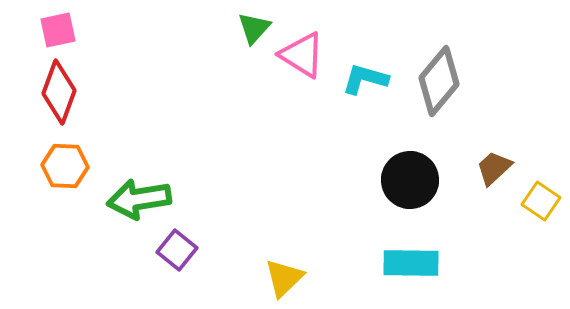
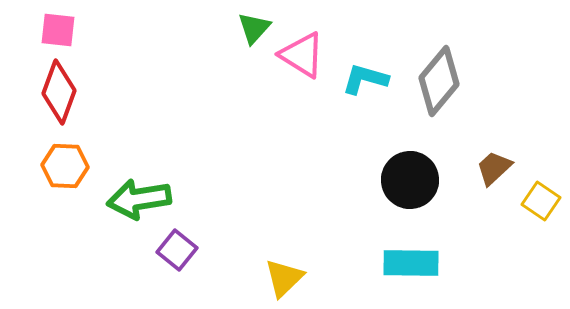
pink square: rotated 18 degrees clockwise
